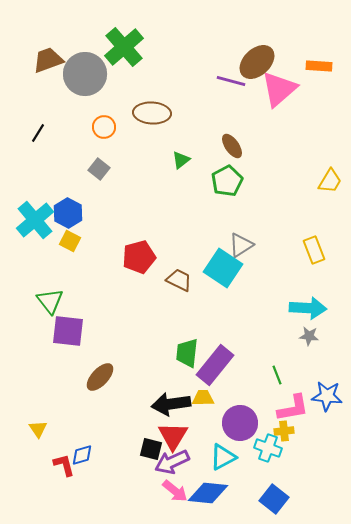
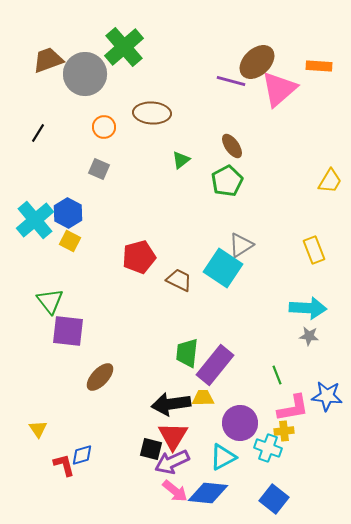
gray square at (99, 169): rotated 15 degrees counterclockwise
